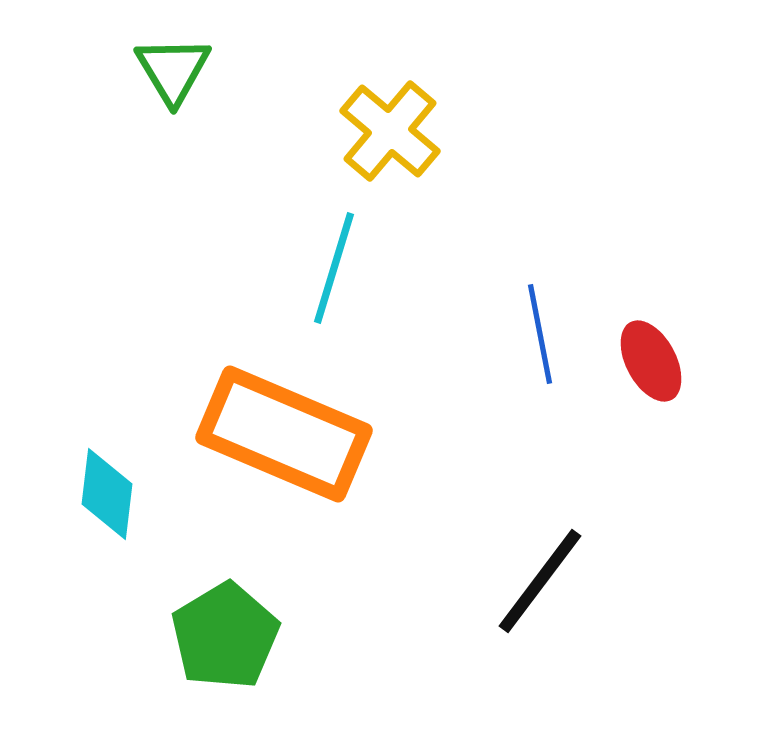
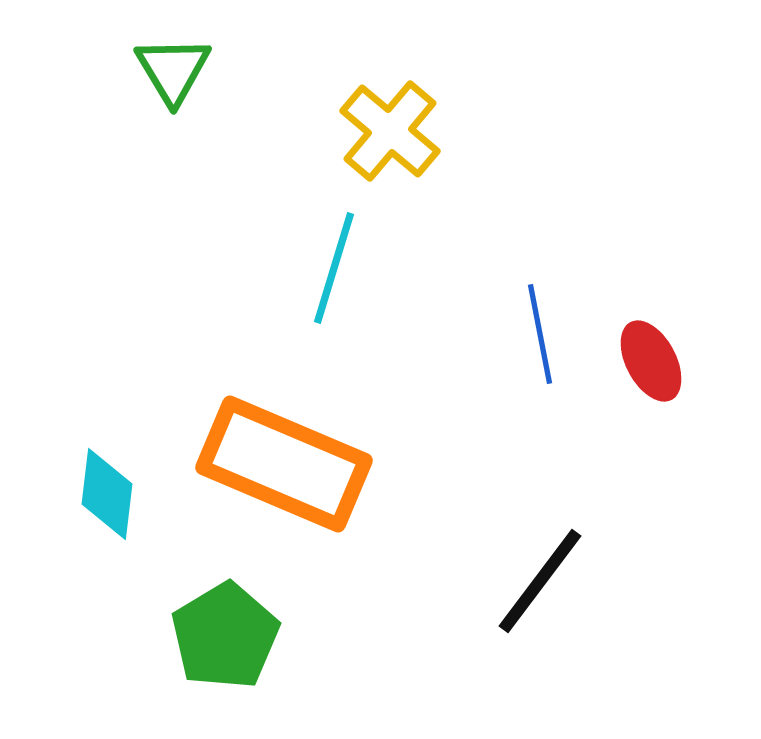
orange rectangle: moved 30 px down
